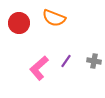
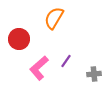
orange semicircle: rotated 100 degrees clockwise
red circle: moved 16 px down
gray cross: moved 13 px down; rotated 16 degrees counterclockwise
